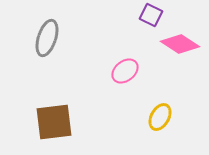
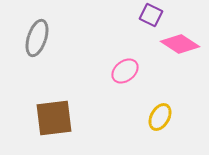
gray ellipse: moved 10 px left
brown square: moved 4 px up
